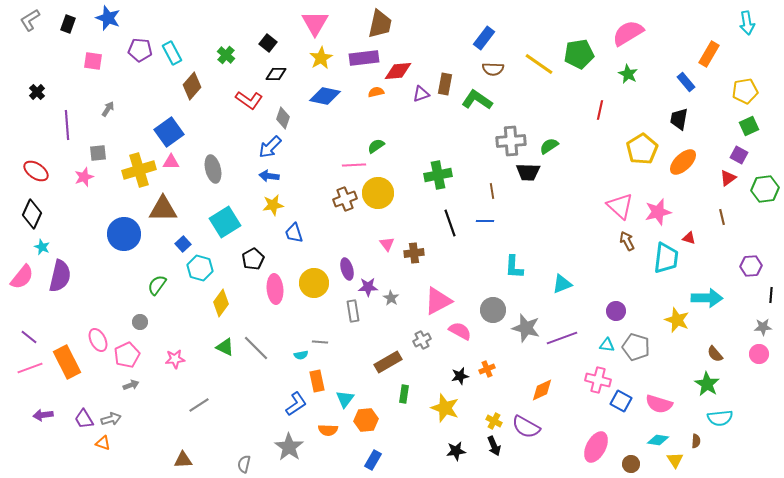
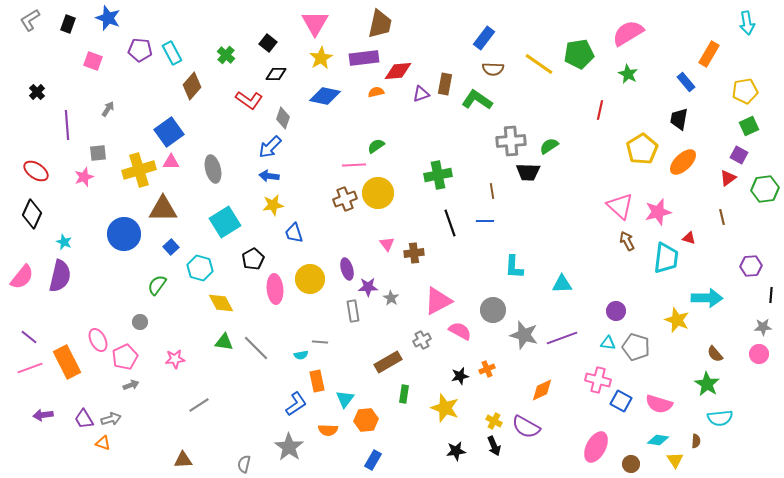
pink square at (93, 61): rotated 12 degrees clockwise
blue square at (183, 244): moved 12 px left, 3 px down
cyan star at (42, 247): moved 22 px right, 5 px up
yellow circle at (314, 283): moved 4 px left, 4 px up
cyan triangle at (562, 284): rotated 20 degrees clockwise
yellow diamond at (221, 303): rotated 64 degrees counterclockwise
gray star at (526, 328): moved 2 px left, 7 px down
cyan triangle at (607, 345): moved 1 px right, 2 px up
green triangle at (225, 347): moved 1 px left, 5 px up; rotated 18 degrees counterclockwise
pink pentagon at (127, 355): moved 2 px left, 2 px down
